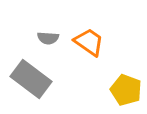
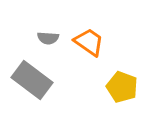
gray rectangle: moved 1 px right, 1 px down
yellow pentagon: moved 4 px left, 3 px up
